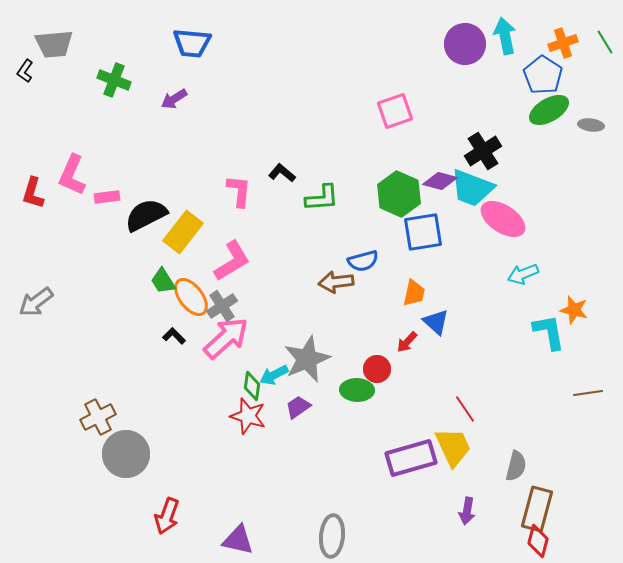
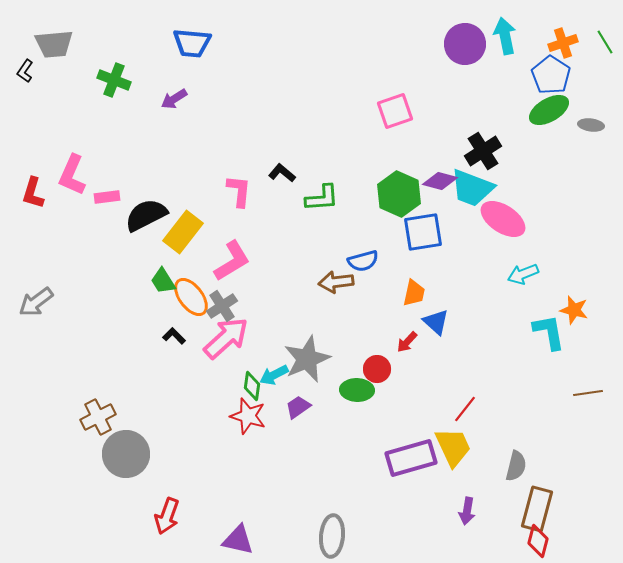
blue pentagon at (543, 75): moved 8 px right
red line at (465, 409): rotated 72 degrees clockwise
